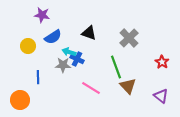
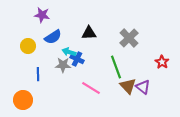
black triangle: rotated 21 degrees counterclockwise
blue line: moved 3 px up
purple triangle: moved 18 px left, 9 px up
orange circle: moved 3 px right
